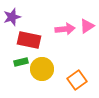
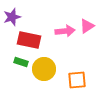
pink arrow: moved 2 px down
green rectangle: rotated 32 degrees clockwise
yellow circle: moved 2 px right
orange square: rotated 30 degrees clockwise
